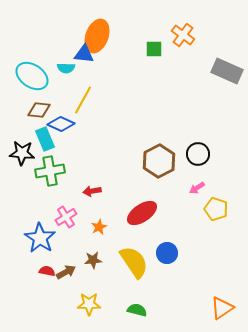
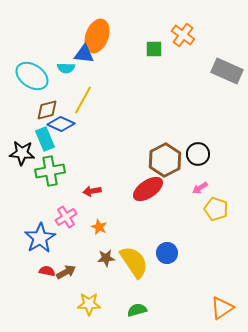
brown diamond: moved 8 px right; rotated 20 degrees counterclockwise
brown hexagon: moved 6 px right, 1 px up
pink arrow: moved 3 px right
red ellipse: moved 6 px right, 24 px up
orange star: rotated 21 degrees counterclockwise
blue star: rotated 8 degrees clockwise
brown star: moved 13 px right, 2 px up
green semicircle: rotated 30 degrees counterclockwise
